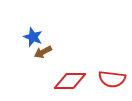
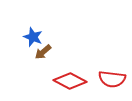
brown arrow: rotated 12 degrees counterclockwise
red diamond: rotated 28 degrees clockwise
